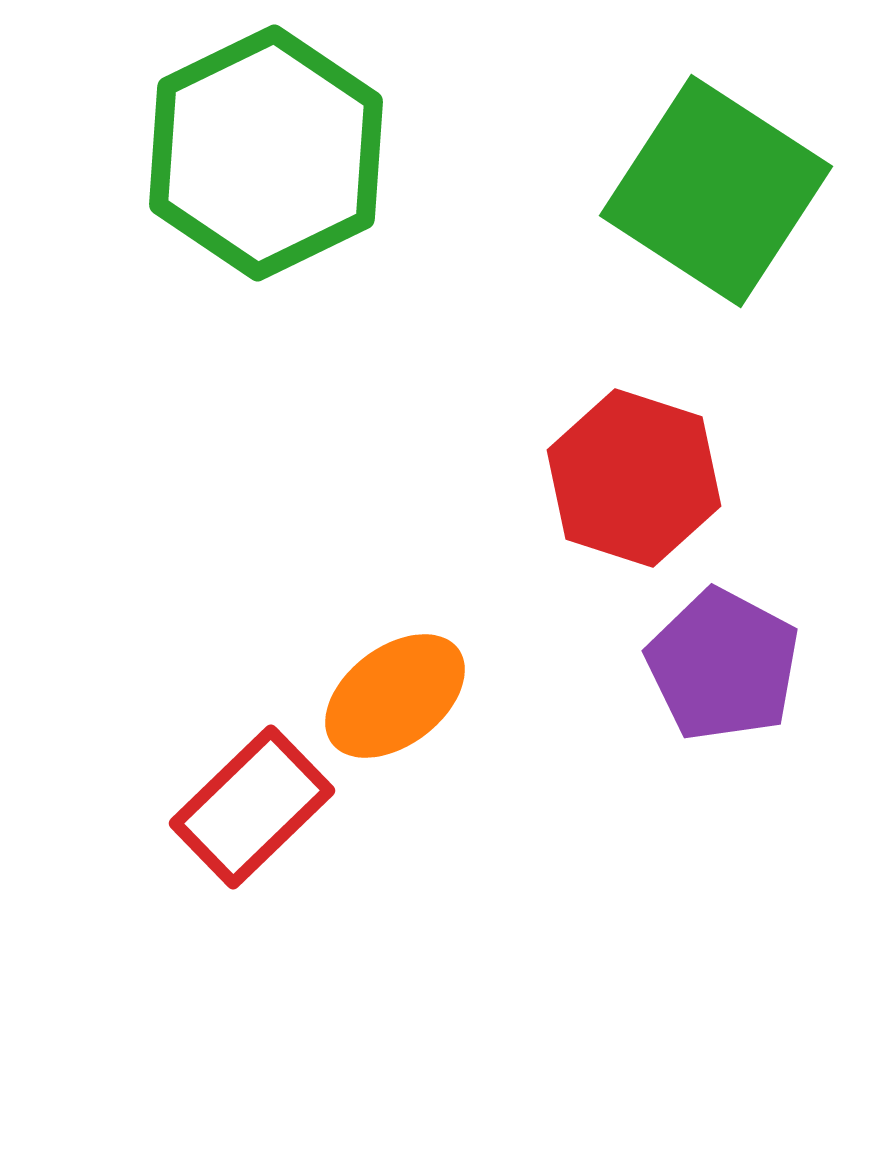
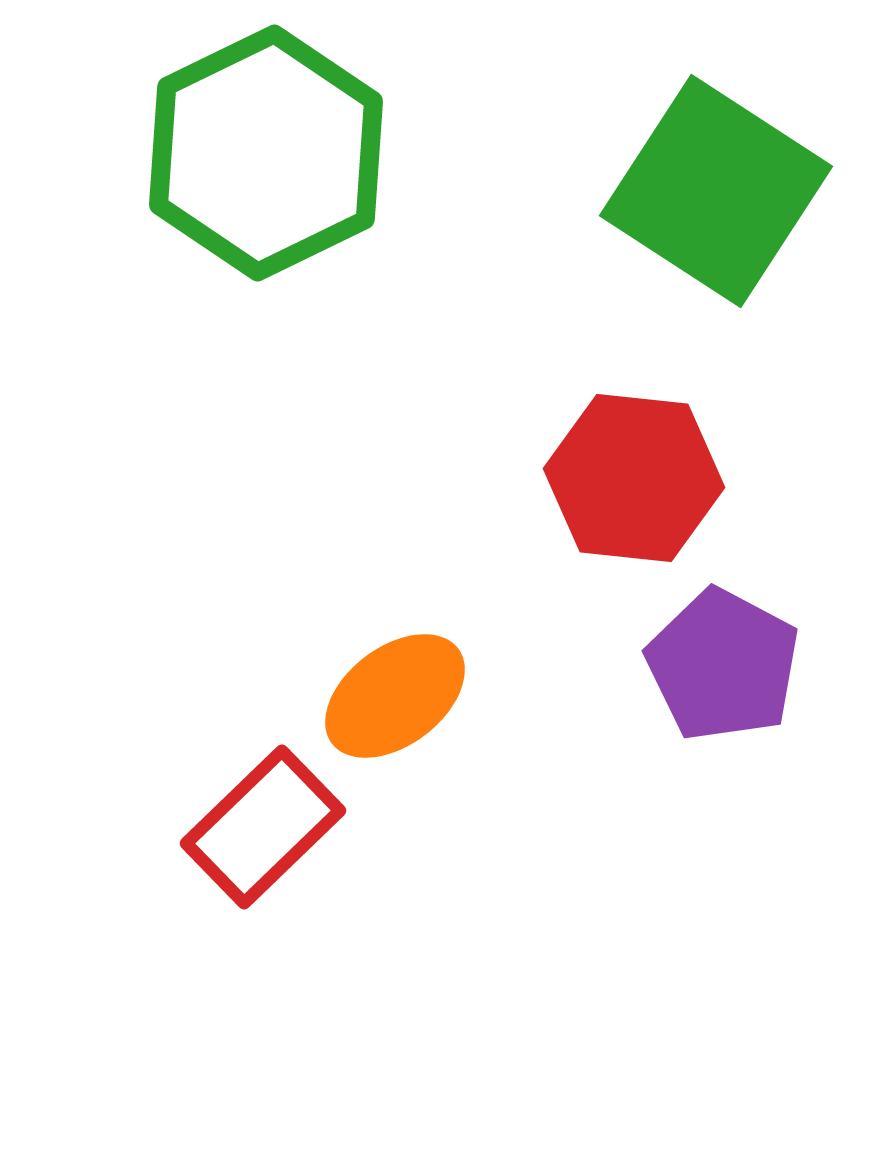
red hexagon: rotated 12 degrees counterclockwise
red rectangle: moved 11 px right, 20 px down
